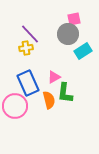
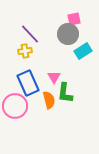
yellow cross: moved 1 px left, 3 px down
pink triangle: rotated 32 degrees counterclockwise
